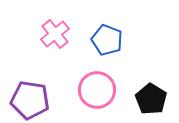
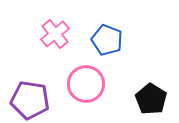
pink circle: moved 11 px left, 6 px up
